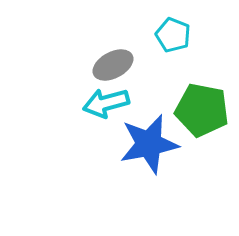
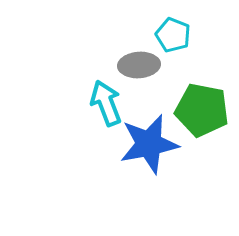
gray ellipse: moved 26 px right; rotated 24 degrees clockwise
cyan arrow: rotated 84 degrees clockwise
